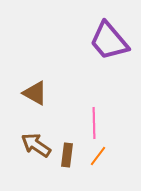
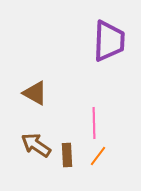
purple trapezoid: rotated 138 degrees counterclockwise
brown rectangle: rotated 10 degrees counterclockwise
